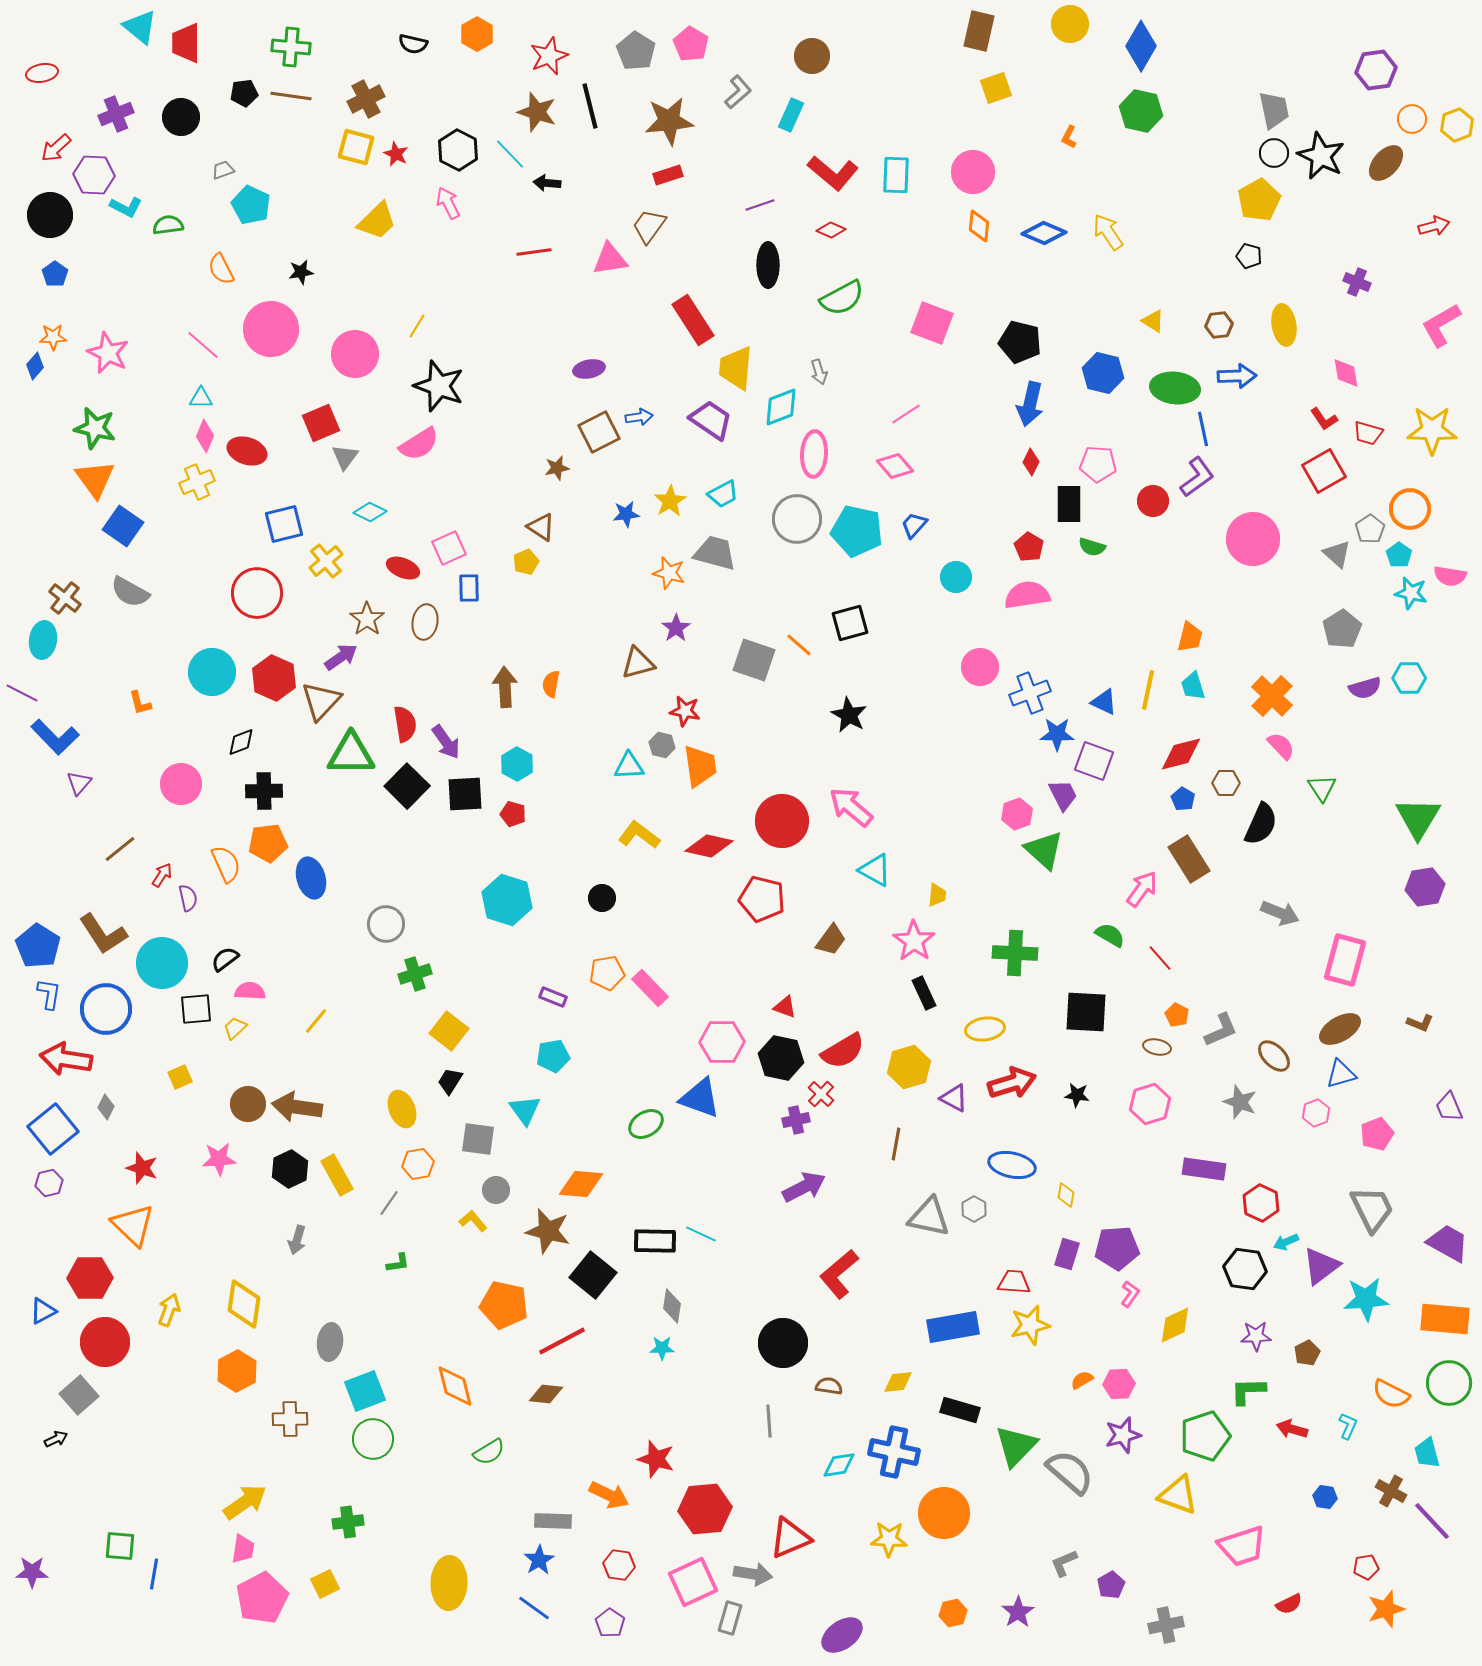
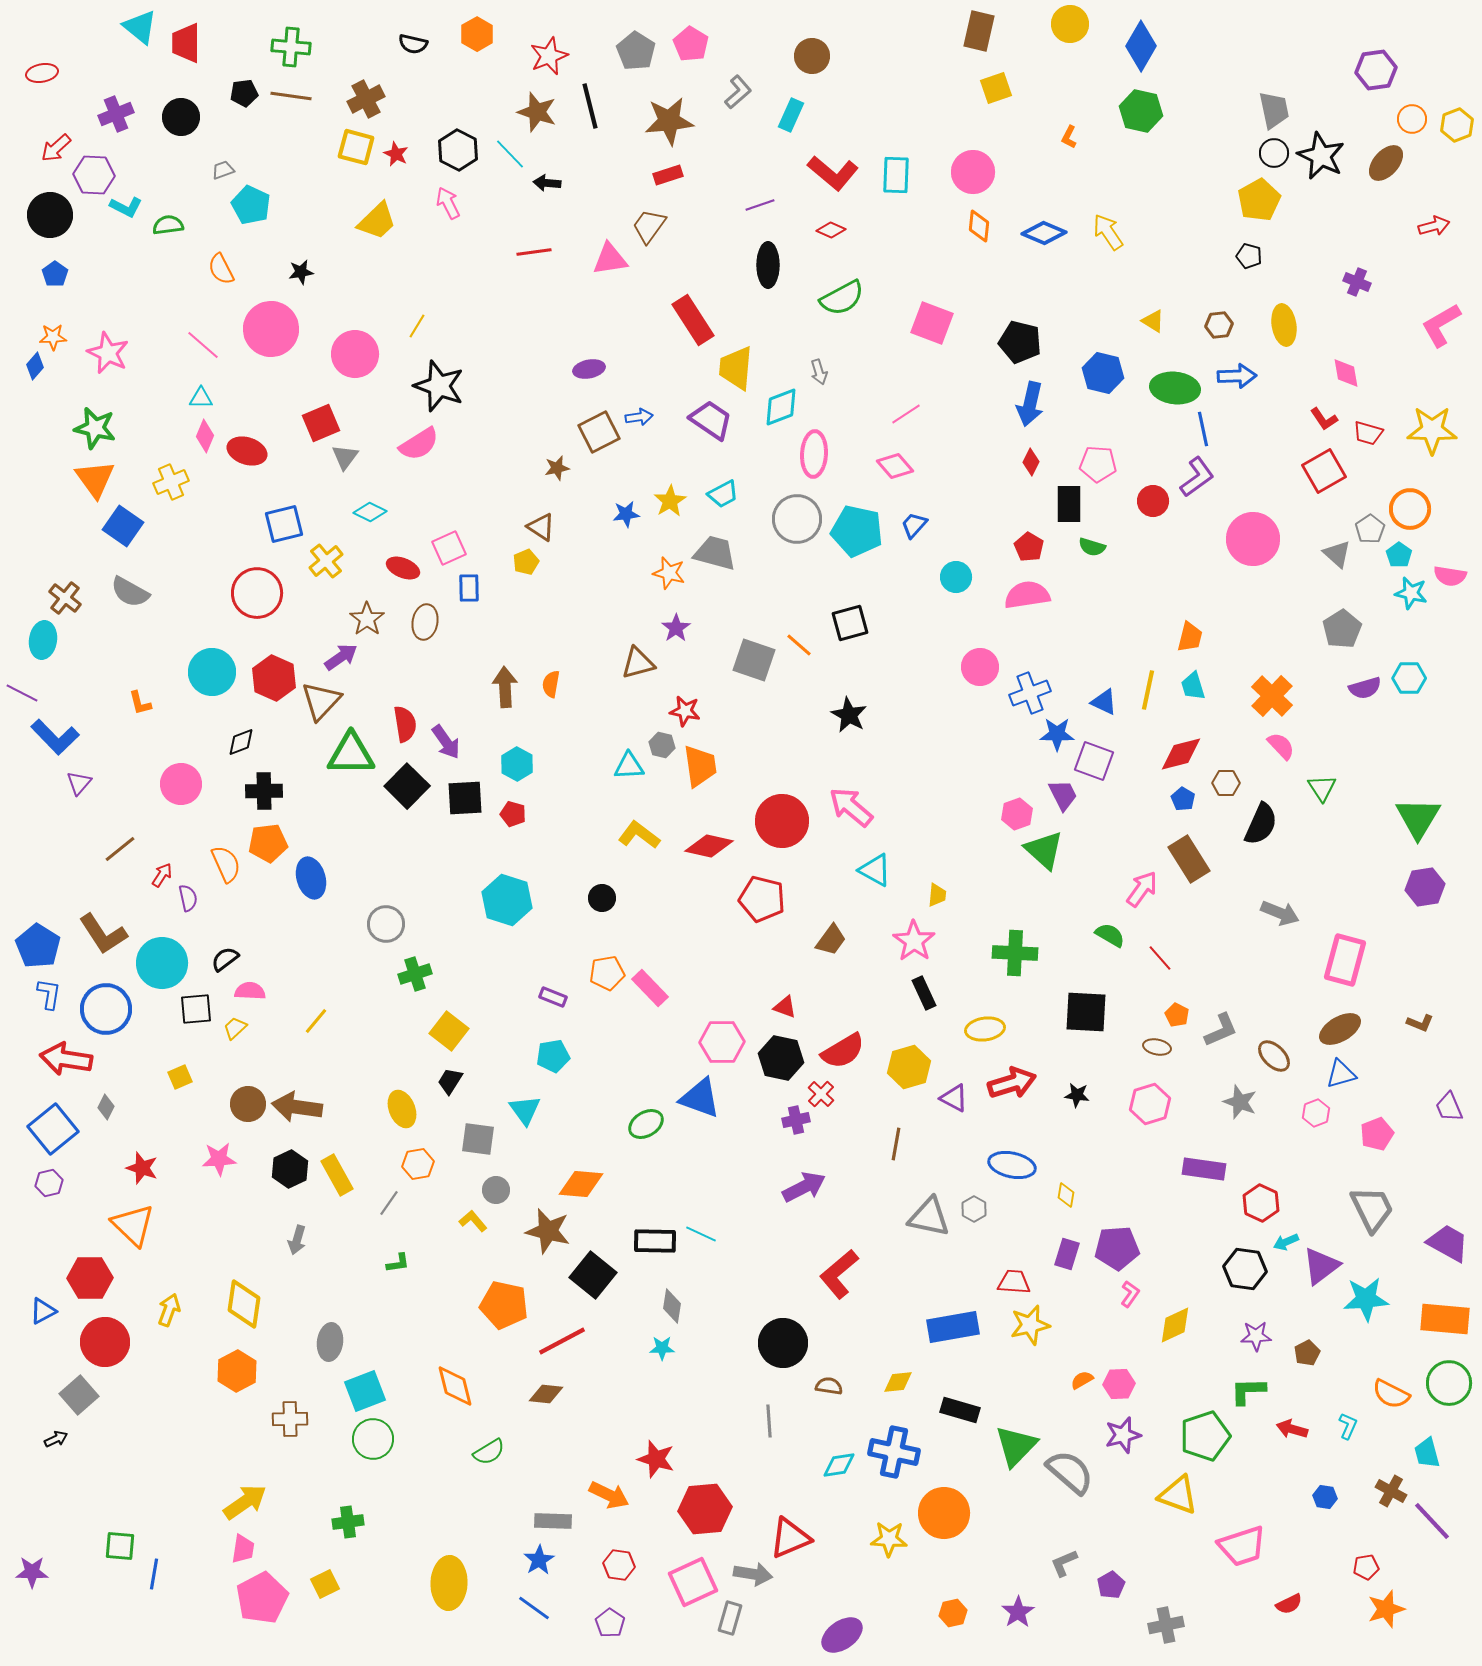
yellow cross at (197, 482): moved 26 px left
black square at (465, 794): moved 4 px down
